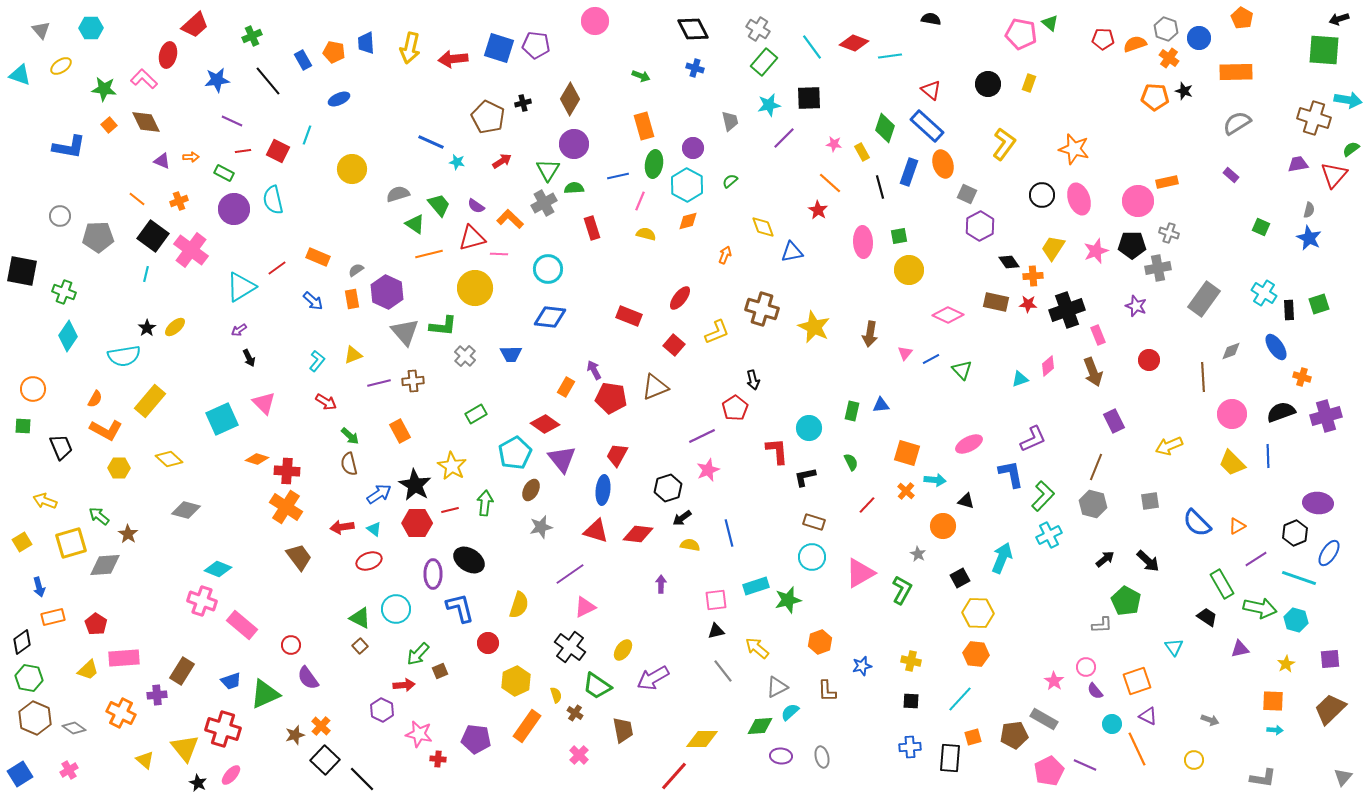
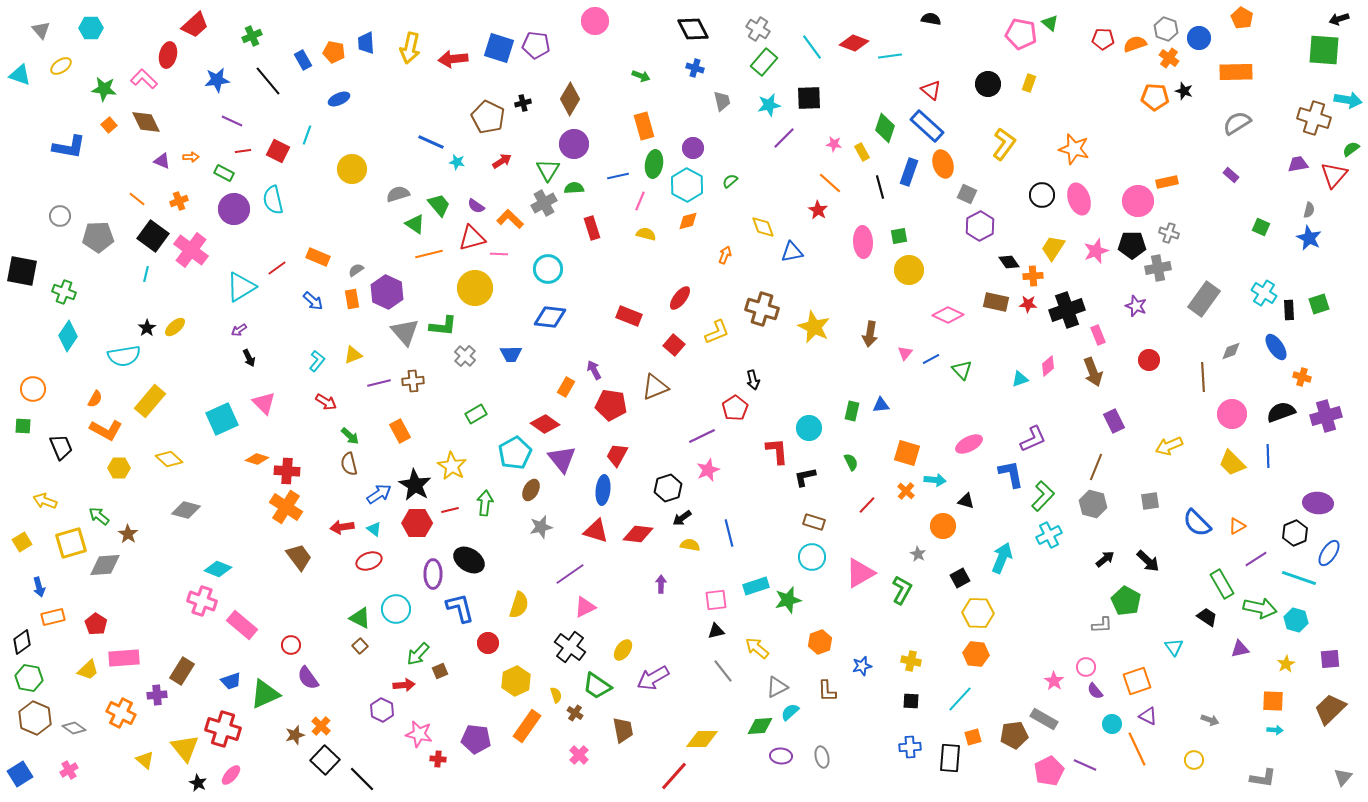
gray trapezoid at (730, 121): moved 8 px left, 20 px up
red pentagon at (611, 398): moved 7 px down
